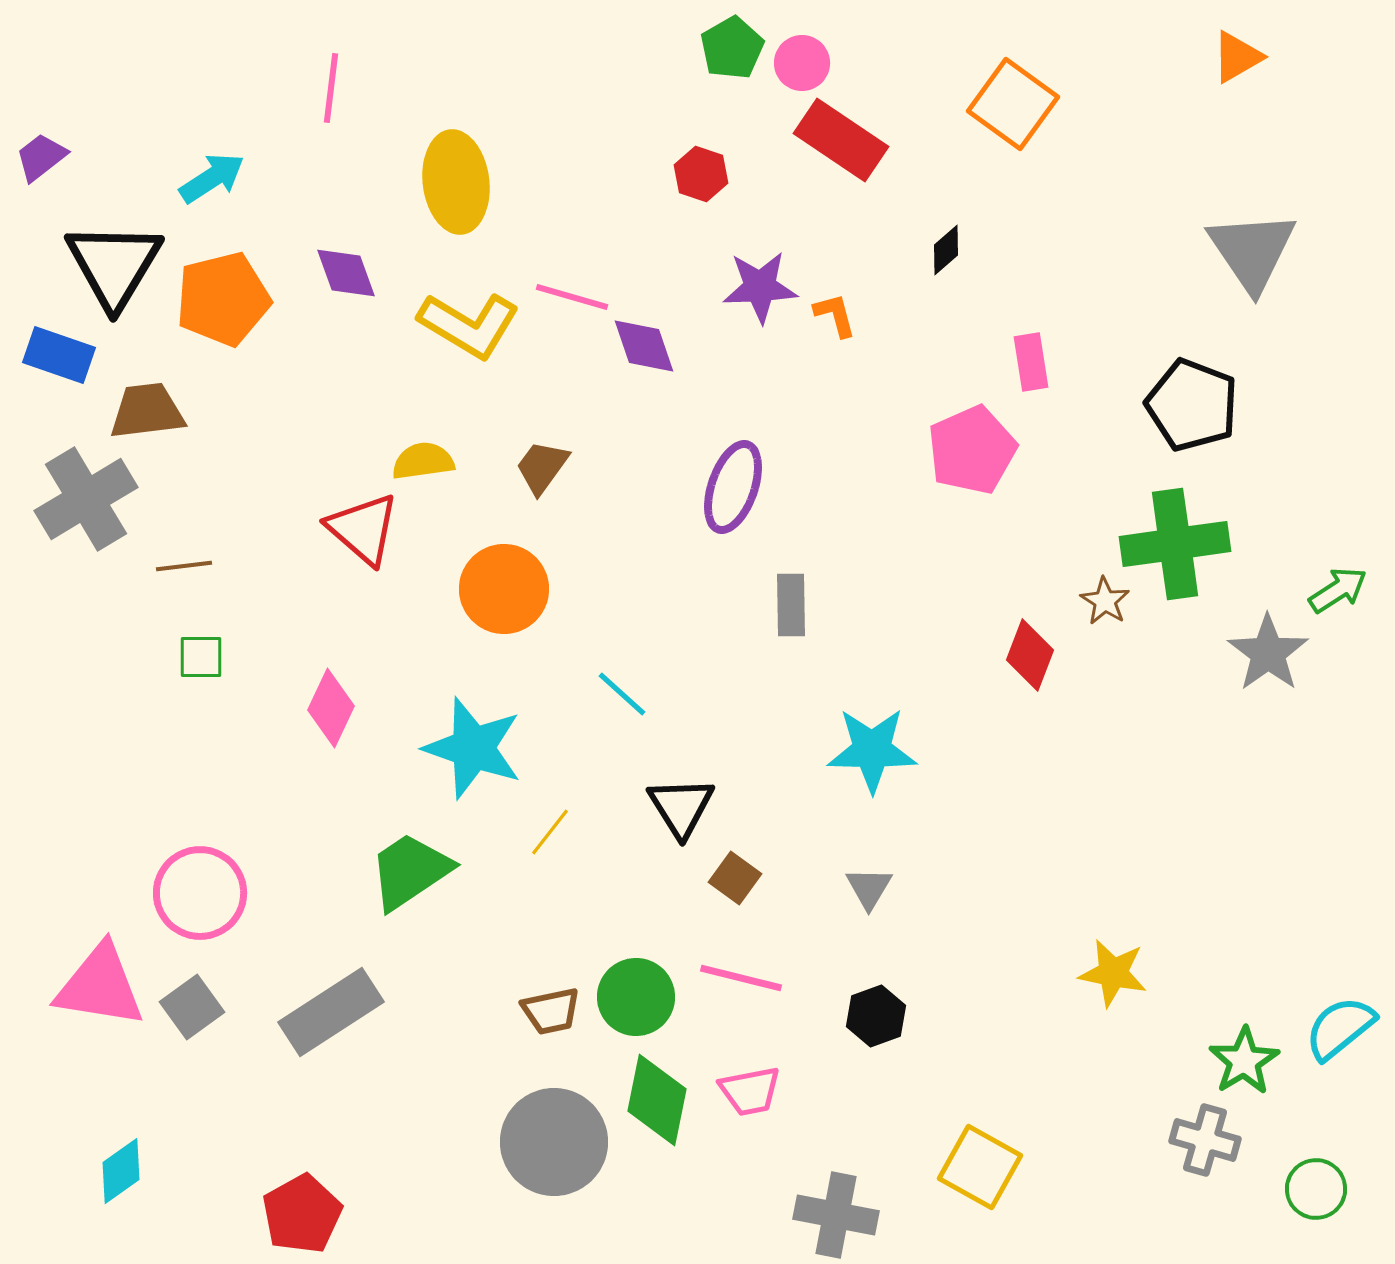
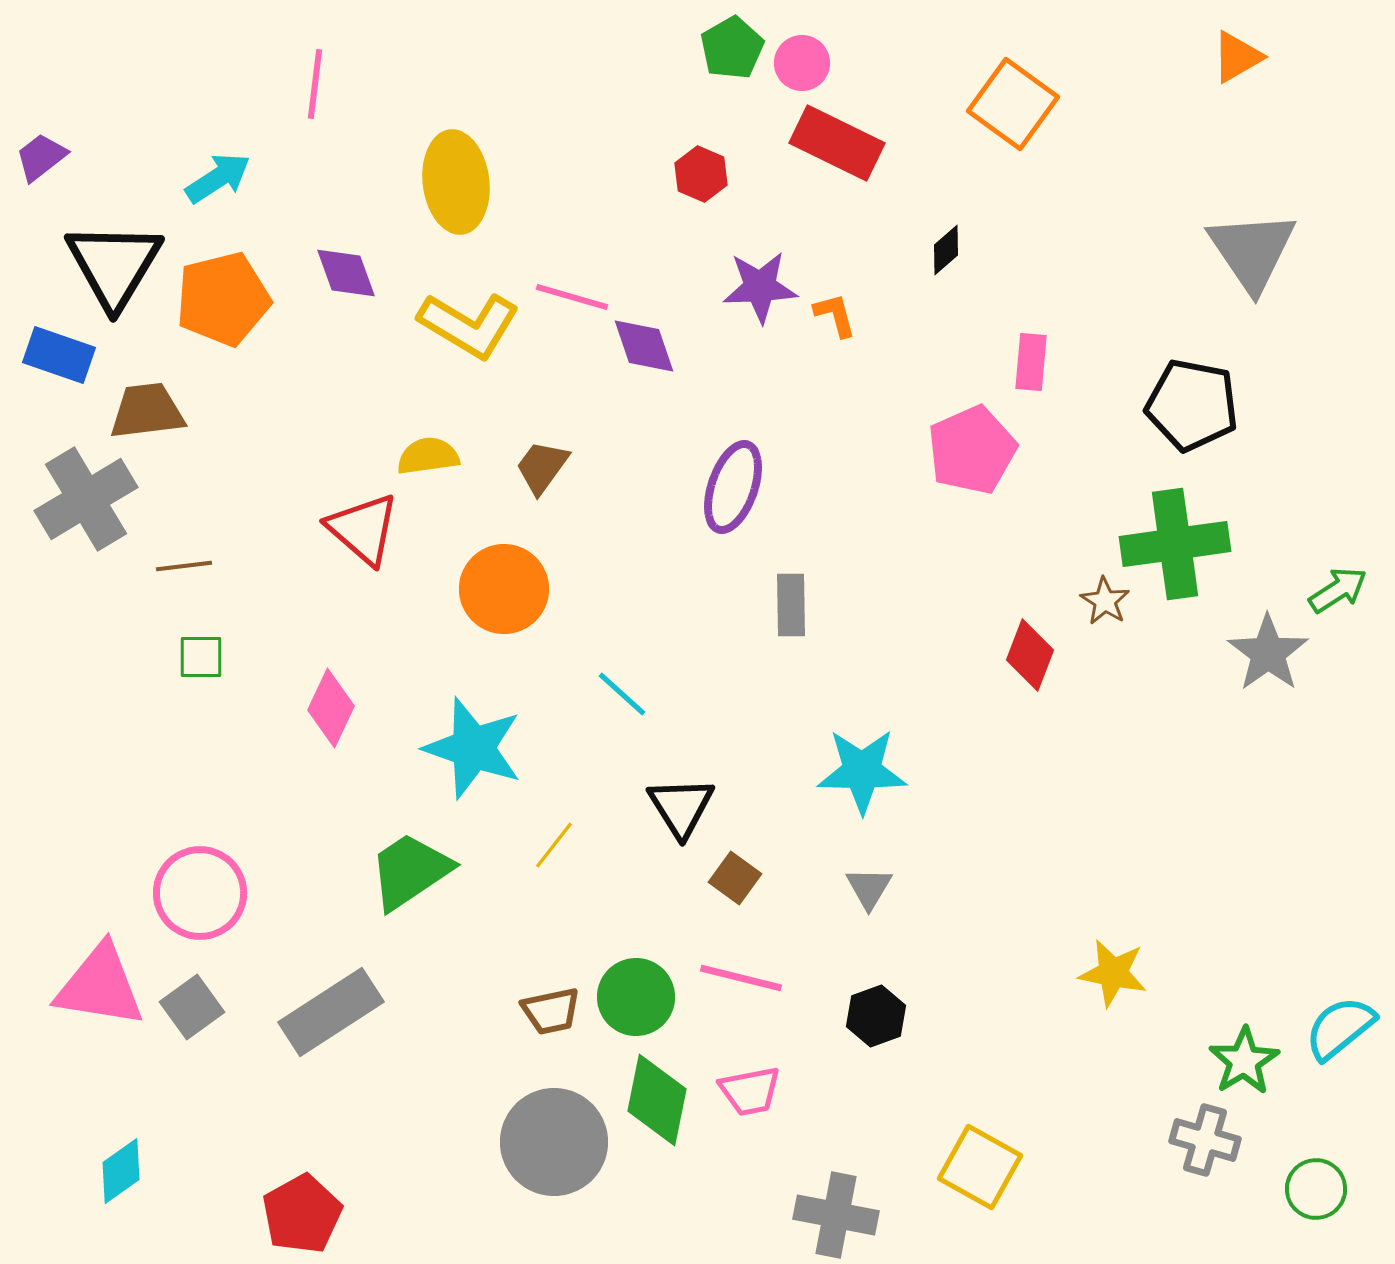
pink line at (331, 88): moved 16 px left, 4 px up
red rectangle at (841, 140): moved 4 px left, 3 px down; rotated 8 degrees counterclockwise
red hexagon at (701, 174): rotated 4 degrees clockwise
cyan arrow at (212, 178): moved 6 px right
pink rectangle at (1031, 362): rotated 14 degrees clockwise
black pentagon at (1192, 405): rotated 10 degrees counterclockwise
yellow semicircle at (423, 461): moved 5 px right, 5 px up
cyan star at (872, 750): moved 10 px left, 21 px down
yellow line at (550, 832): moved 4 px right, 13 px down
